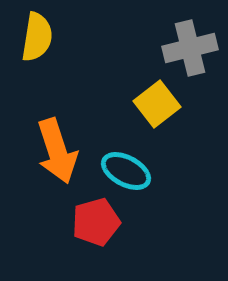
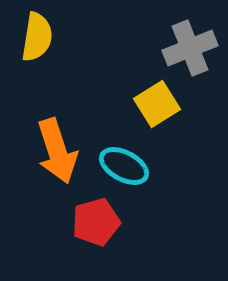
gray cross: rotated 8 degrees counterclockwise
yellow square: rotated 6 degrees clockwise
cyan ellipse: moved 2 px left, 5 px up
